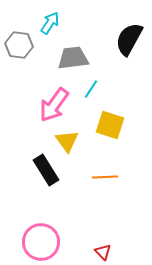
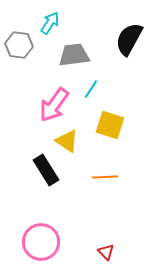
gray trapezoid: moved 1 px right, 3 px up
yellow triangle: rotated 20 degrees counterclockwise
red triangle: moved 3 px right
